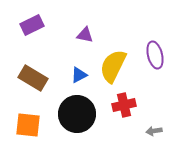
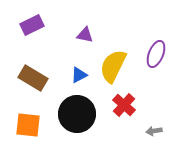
purple ellipse: moved 1 px right, 1 px up; rotated 36 degrees clockwise
red cross: rotated 35 degrees counterclockwise
